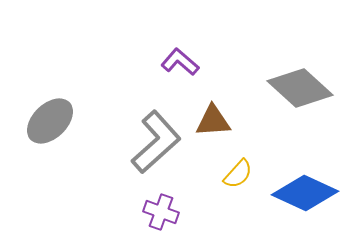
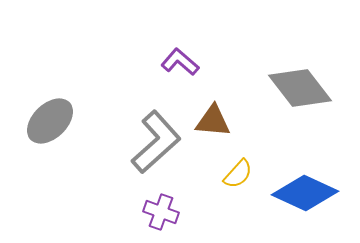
gray diamond: rotated 10 degrees clockwise
brown triangle: rotated 9 degrees clockwise
